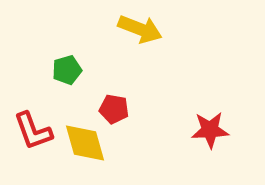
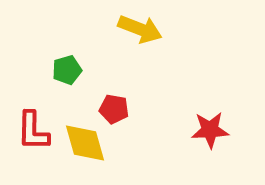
red L-shape: rotated 21 degrees clockwise
